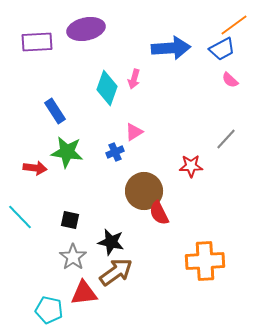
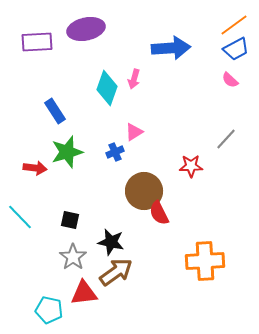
blue trapezoid: moved 14 px right
green star: rotated 24 degrees counterclockwise
